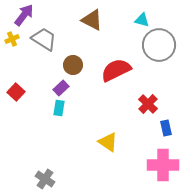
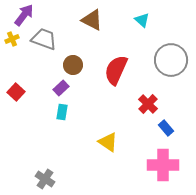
cyan triangle: rotated 28 degrees clockwise
gray trapezoid: rotated 12 degrees counterclockwise
gray circle: moved 12 px right, 15 px down
red semicircle: rotated 40 degrees counterclockwise
cyan rectangle: moved 3 px right, 4 px down
blue rectangle: rotated 28 degrees counterclockwise
